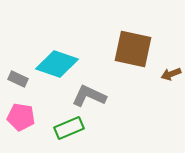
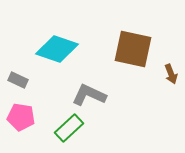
cyan diamond: moved 15 px up
brown arrow: rotated 90 degrees counterclockwise
gray rectangle: moved 1 px down
gray L-shape: moved 1 px up
green rectangle: rotated 20 degrees counterclockwise
